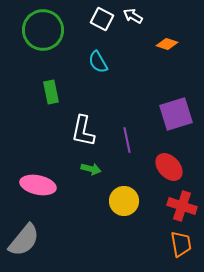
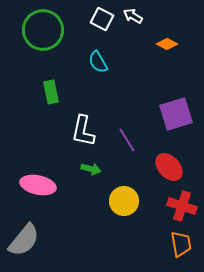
orange diamond: rotated 10 degrees clockwise
purple line: rotated 20 degrees counterclockwise
